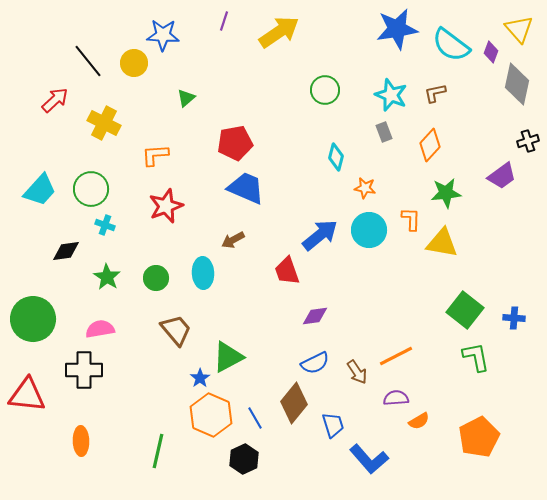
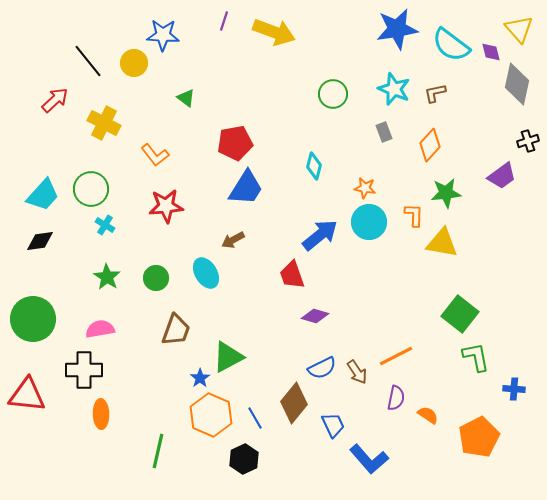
yellow arrow at (279, 32): moved 5 px left; rotated 54 degrees clockwise
purple diamond at (491, 52): rotated 35 degrees counterclockwise
green circle at (325, 90): moved 8 px right, 4 px down
cyan star at (391, 95): moved 3 px right, 6 px up
green triangle at (186, 98): rotated 42 degrees counterclockwise
orange L-shape at (155, 155): rotated 124 degrees counterclockwise
cyan diamond at (336, 157): moved 22 px left, 9 px down
blue trapezoid at (246, 188): rotated 99 degrees clockwise
cyan trapezoid at (40, 190): moved 3 px right, 5 px down
red star at (166, 206): rotated 16 degrees clockwise
orange L-shape at (411, 219): moved 3 px right, 4 px up
cyan cross at (105, 225): rotated 12 degrees clockwise
cyan circle at (369, 230): moved 8 px up
black diamond at (66, 251): moved 26 px left, 10 px up
red trapezoid at (287, 271): moved 5 px right, 4 px down
cyan ellipse at (203, 273): moved 3 px right; rotated 28 degrees counterclockwise
green square at (465, 310): moved 5 px left, 4 px down
purple diamond at (315, 316): rotated 24 degrees clockwise
blue cross at (514, 318): moved 71 px down
brown trapezoid at (176, 330): rotated 60 degrees clockwise
blue semicircle at (315, 363): moved 7 px right, 5 px down
purple semicircle at (396, 398): rotated 105 degrees clockwise
orange semicircle at (419, 421): moved 9 px right, 6 px up; rotated 115 degrees counterclockwise
blue trapezoid at (333, 425): rotated 8 degrees counterclockwise
orange ellipse at (81, 441): moved 20 px right, 27 px up
